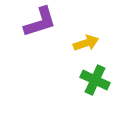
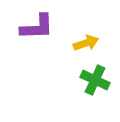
purple L-shape: moved 3 px left, 5 px down; rotated 15 degrees clockwise
